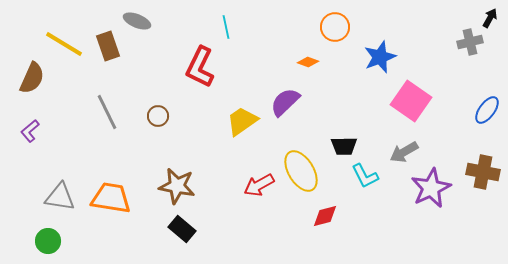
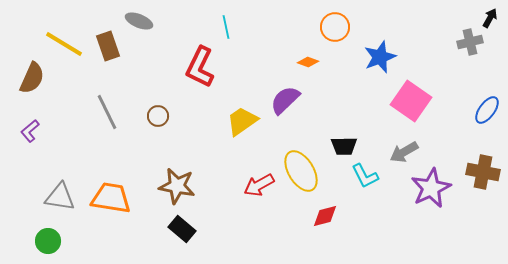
gray ellipse: moved 2 px right
purple semicircle: moved 2 px up
